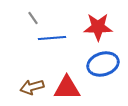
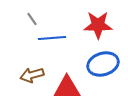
gray line: moved 1 px left, 1 px down
red star: moved 2 px up
brown arrow: moved 12 px up
